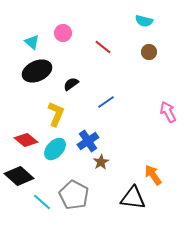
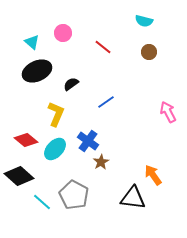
blue cross: rotated 20 degrees counterclockwise
